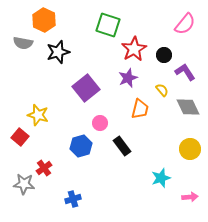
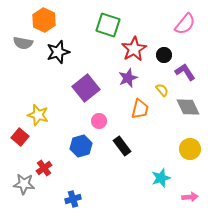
pink circle: moved 1 px left, 2 px up
